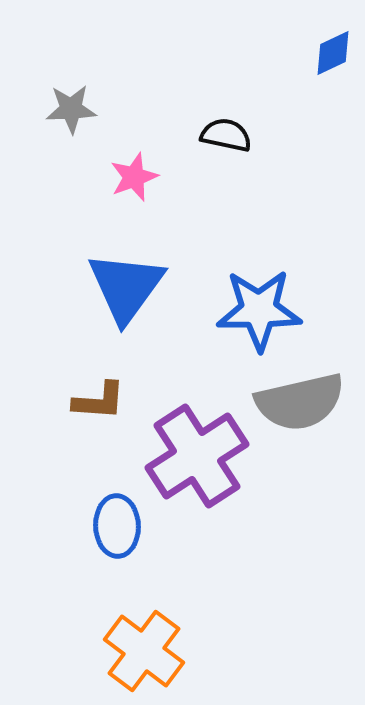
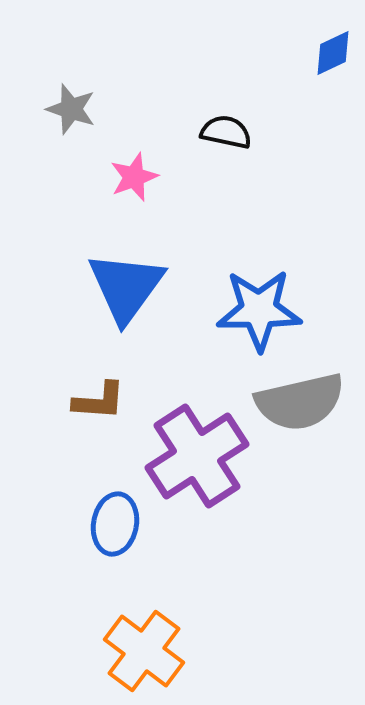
gray star: rotated 21 degrees clockwise
black semicircle: moved 3 px up
blue ellipse: moved 2 px left, 2 px up; rotated 12 degrees clockwise
